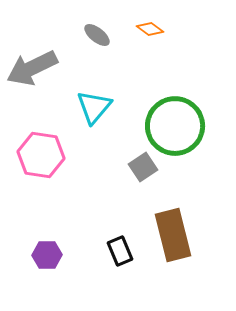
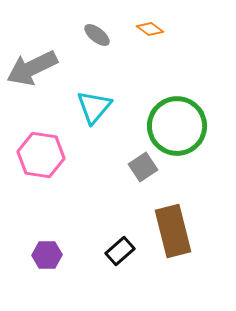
green circle: moved 2 px right
brown rectangle: moved 4 px up
black rectangle: rotated 72 degrees clockwise
